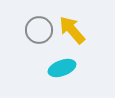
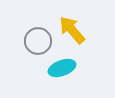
gray circle: moved 1 px left, 11 px down
